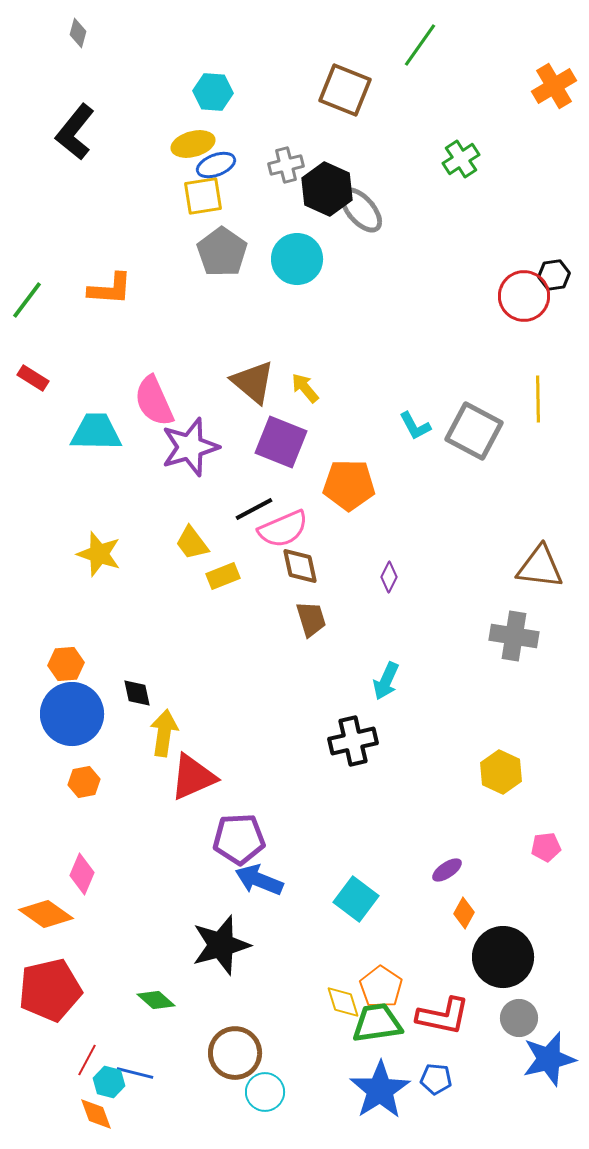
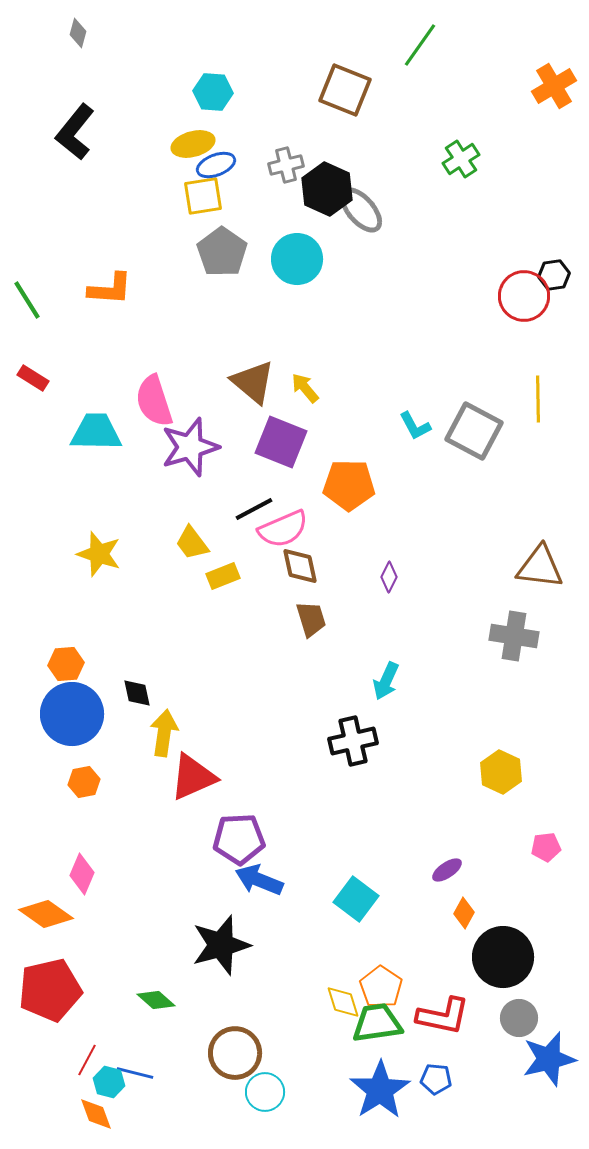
green line at (27, 300): rotated 69 degrees counterclockwise
pink semicircle at (154, 401): rotated 6 degrees clockwise
